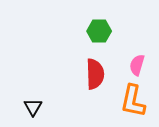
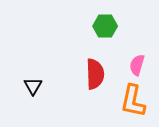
green hexagon: moved 6 px right, 5 px up
black triangle: moved 21 px up
